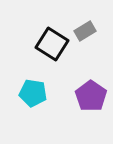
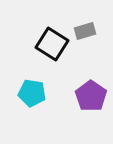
gray rectangle: rotated 15 degrees clockwise
cyan pentagon: moved 1 px left
